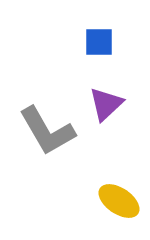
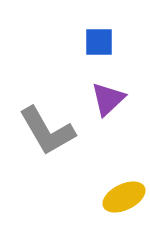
purple triangle: moved 2 px right, 5 px up
yellow ellipse: moved 5 px right, 4 px up; rotated 60 degrees counterclockwise
